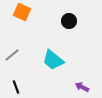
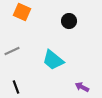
gray line: moved 4 px up; rotated 14 degrees clockwise
